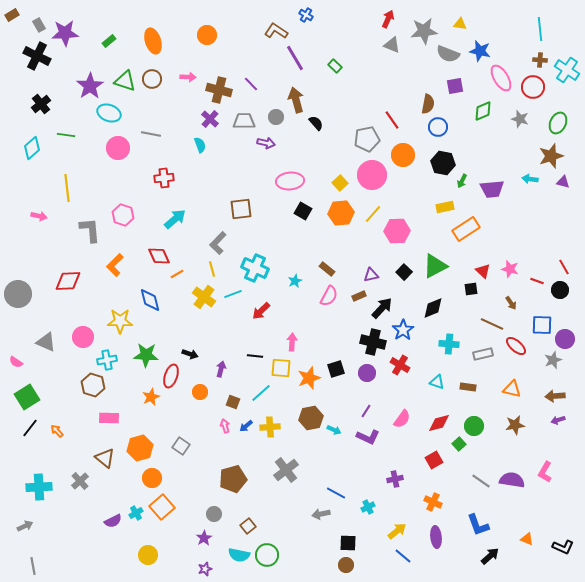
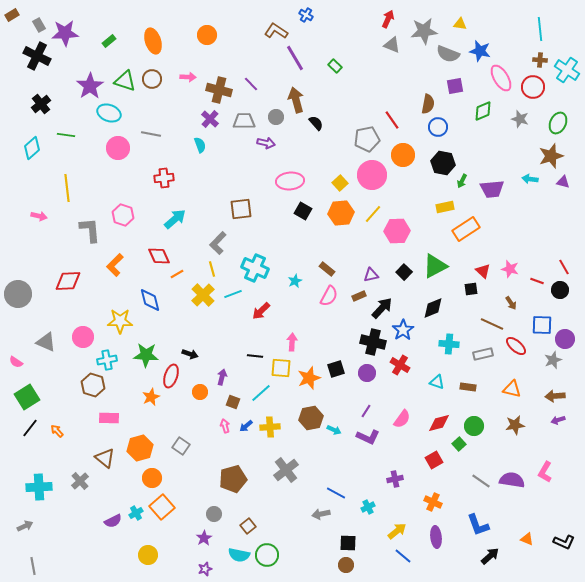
yellow cross at (204, 297): moved 1 px left, 2 px up; rotated 10 degrees clockwise
purple arrow at (221, 369): moved 1 px right, 8 px down
black L-shape at (563, 547): moved 1 px right, 5 px up
